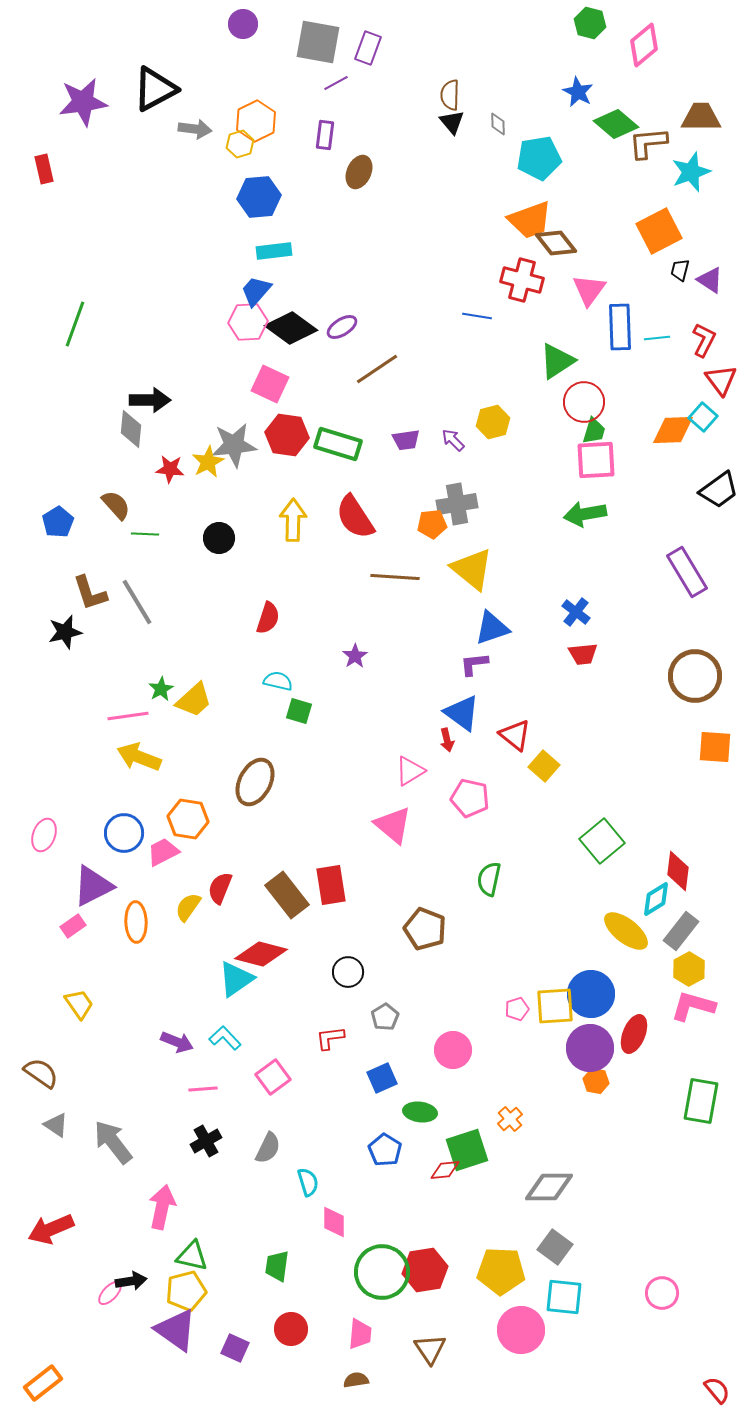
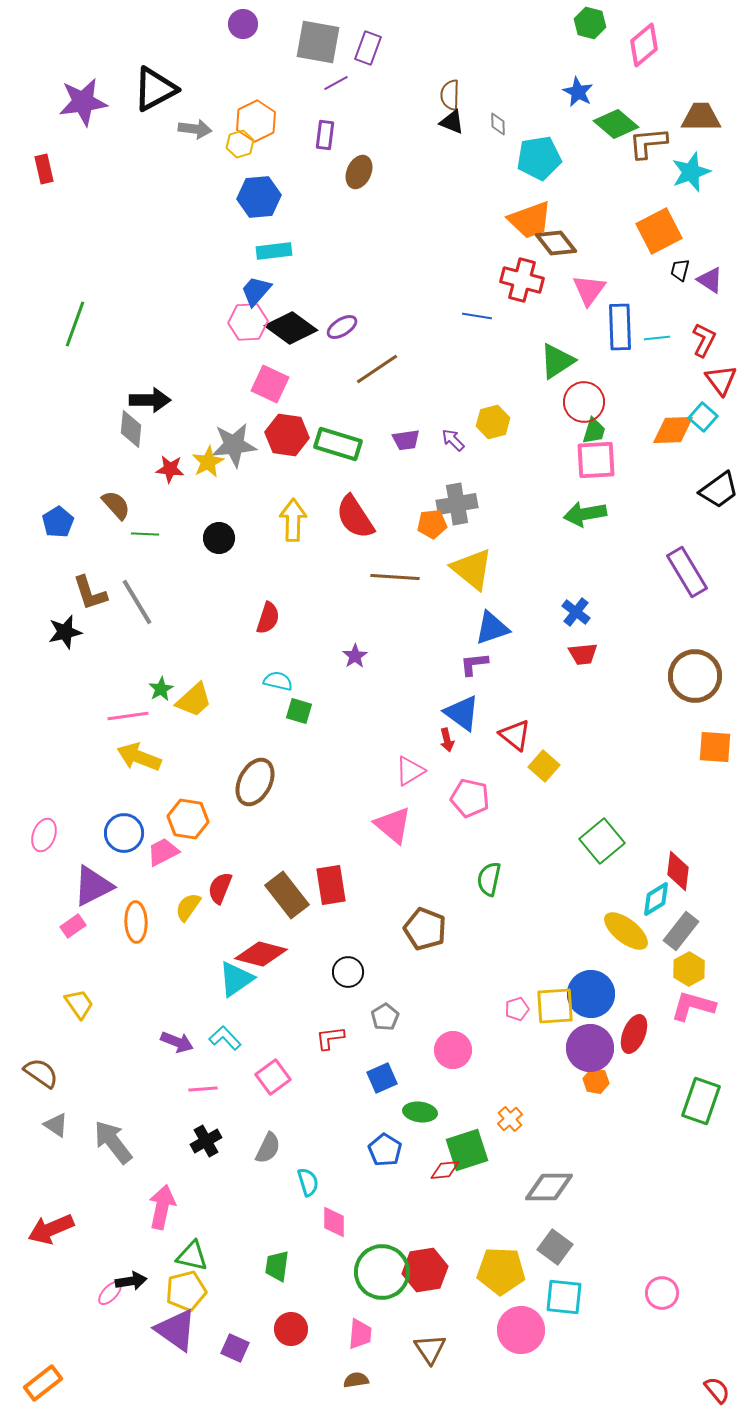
black triangle at (452, 122): rotated 28 degrees counterclockwise
green rectangle at (701, 1101): rotated 9 degrees clockwise
